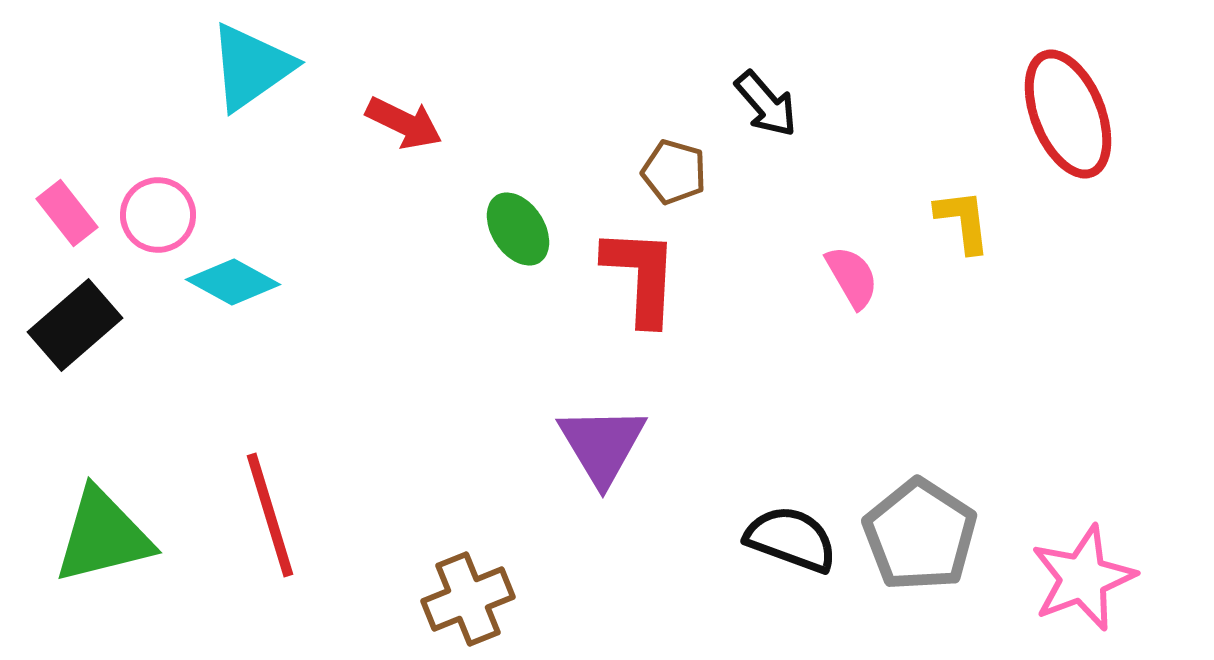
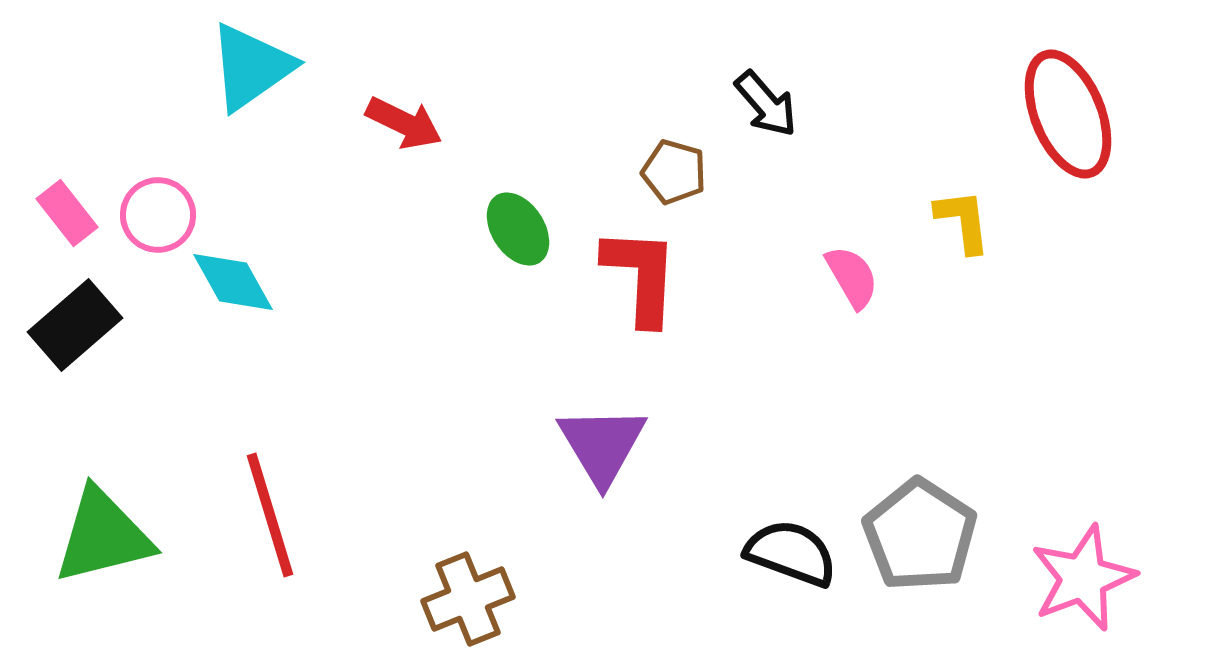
cyan diamond: rotated 32 degrees clockwise
black semicircle: moved 14 px down
